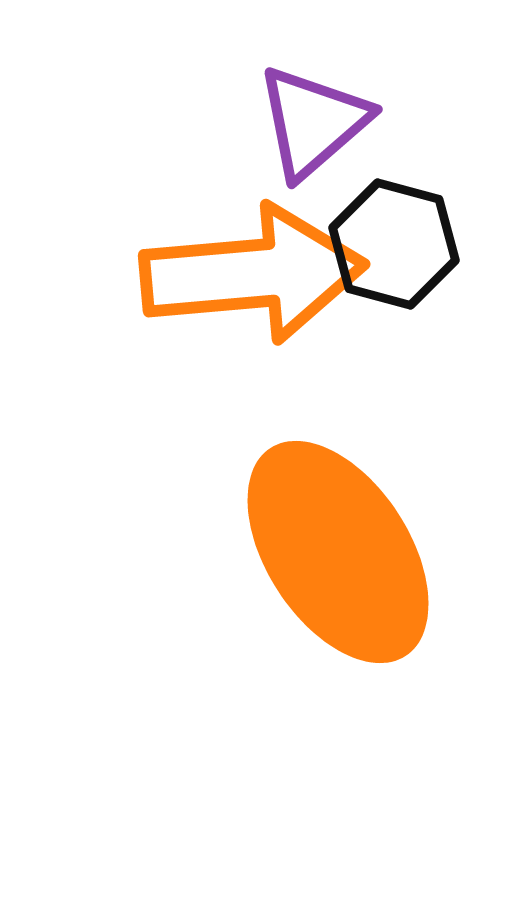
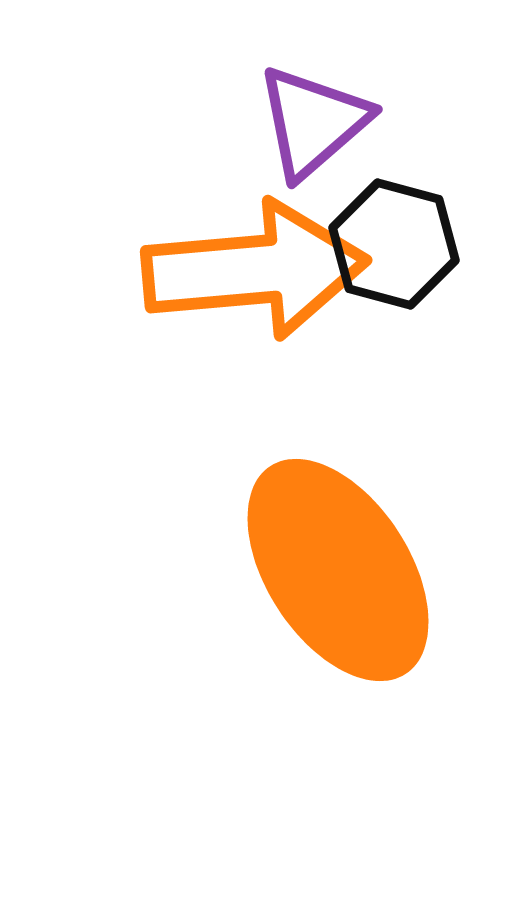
orange arrow: moved 2 px right, 4 px up
orange ellipse: moved 18 px down
